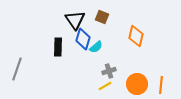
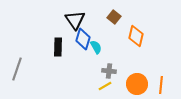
brown square: moved 12 px right; rotated 16 degrees clockwise
cyan semicircle: rotated 80 degrees counterclockwise
gray cross: rotated 24 degrees clockwise
